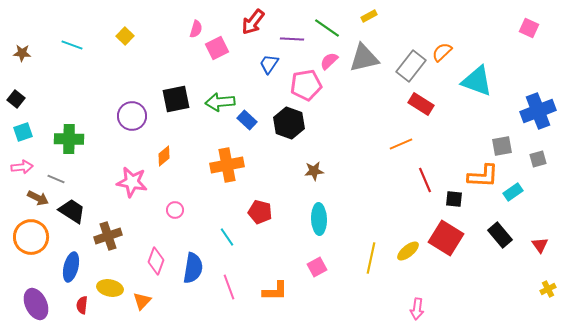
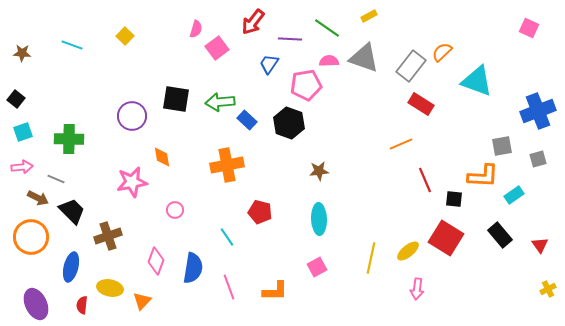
purple line at (292, 39): moved 2 px left
pink square at (217, 48): rotated 10 degrees counterclockwise
gray triangle at (364, 58): rotated 32 degrees clockwise
pink semicircle at (329, 61): rotated 42 degrees clockwise
black square at (176, 99): rotated 20 degrees clockwise
orange diamond at (164, 156): moved 2 px left, 1 px down; rotated 60 degrees counterclockwise
brown star at (314, 171): moved 5 px right
pink star at (132, 182): rotated 20 degrees counterclockwise
cyan rectangle at (513, 192): moved 1 px right, 3 px down
black trapezoid at (72, 211): rotated 12 degrees clockwise
pink arrow at (417, 309): moved 20 px up
